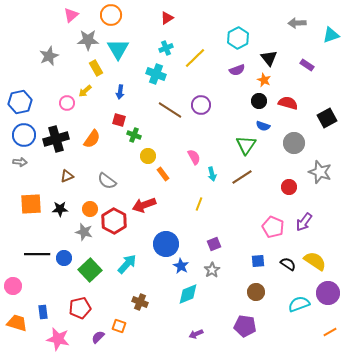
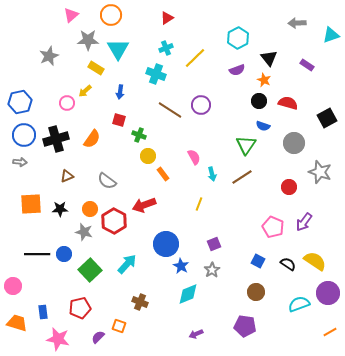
yellow rectangle at (96, 68): rotated 28 degrees counterclockwise
green cross at (134, 135): moved 5 px right
blue circle at (64, 258): moved 4 px up
blue square at (258, 261): rotated 32 degrees clockwise
